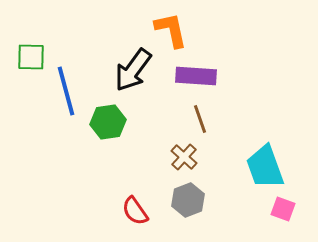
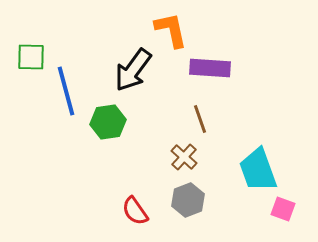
purple rectangle: moved 14 px right, 8 px up
cyan trapezoid: moved 7 px left, 3 px down
